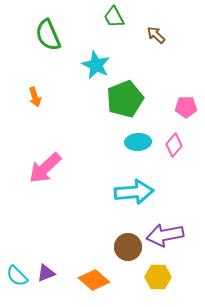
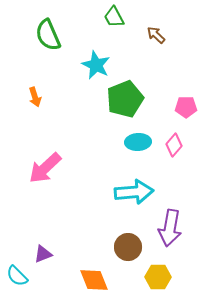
purple arrow: moved 5 px right, 7 px up; rotated 69 degrees counterclockwise
purple triangle: moved 3 px left, 19 px up
orange diamond: rotated 28 degrees clockwise
